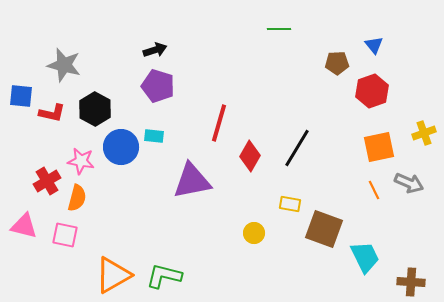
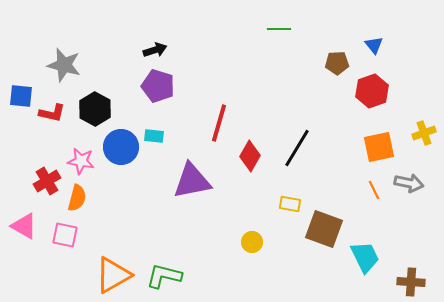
gray arrow: rotated 12 degrees counterclockwise
pink triangle: rotated 16 degrees clockwise
yellow circle: moved 2 px left, 9 px down
